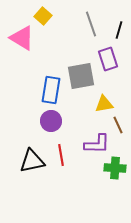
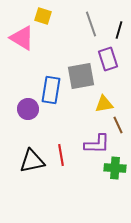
yellow square: rotated 24 degrees counterclockwise
purple circle: moved 23 px left, 12 px up
